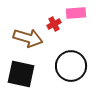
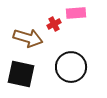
black circle: moved 1 px down
